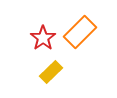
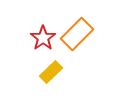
orange rectangle: moved 3 px left, 2 px down
